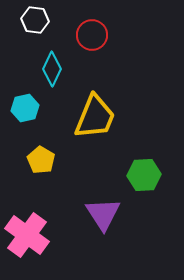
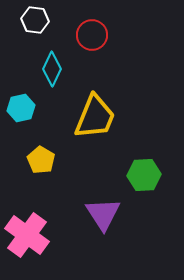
cyan hexagon: moved 4 px left
